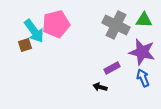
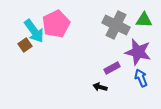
pink pentagon: rotated 12 degrees counterclockwise
brown square: rotated 16 degrees counterclockwise
purple star: moved 4 px left
blue arrow: moved 2 px left
